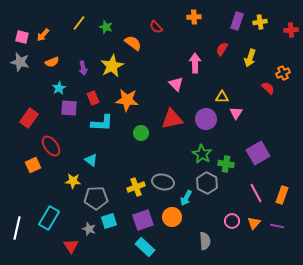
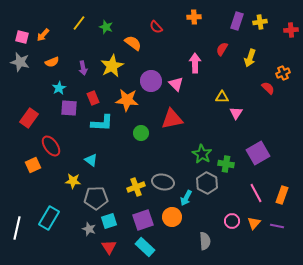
purple circle at (206, 119): moved 55 px left, 38 px up
red triangle at (71, 246): moved 38 px right, 1 px down
